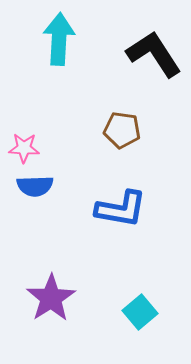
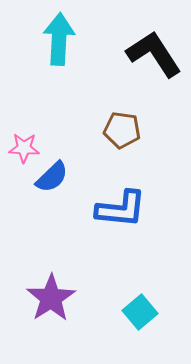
blue semicircle: moved 17 px right, 9 px up; rotated 42 degrees counterclockwise
blue L-shape: rotated 4 degrees counterclockwise
